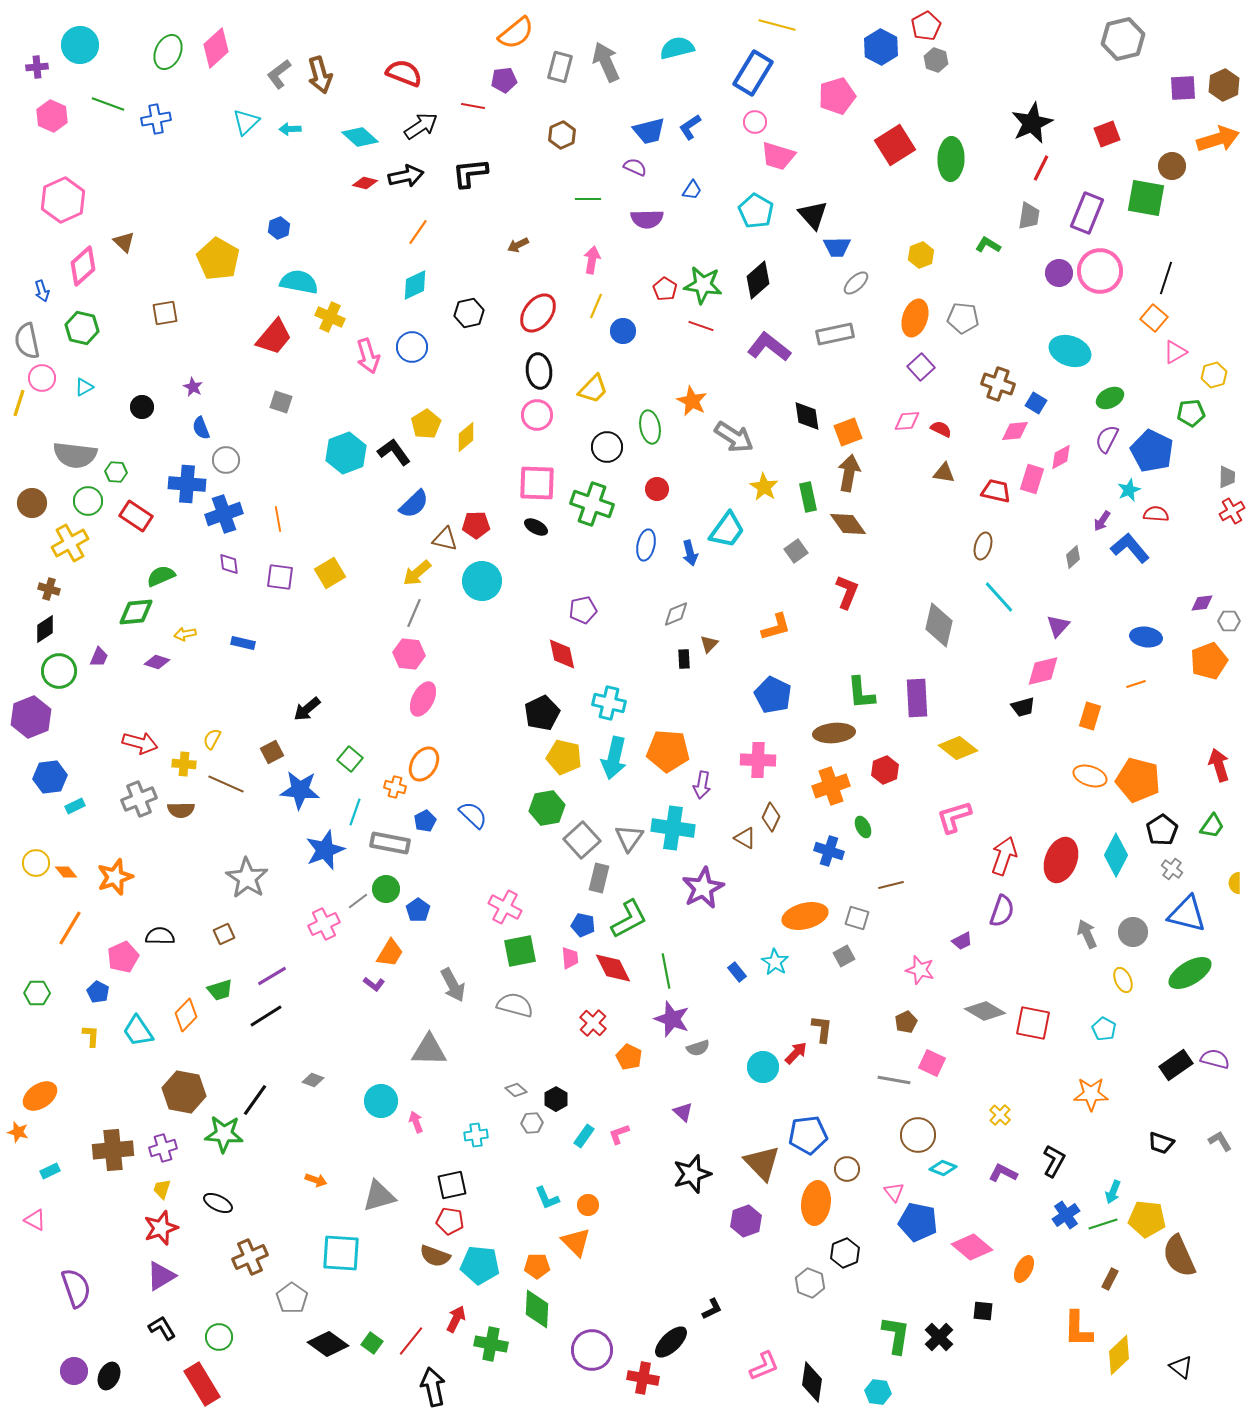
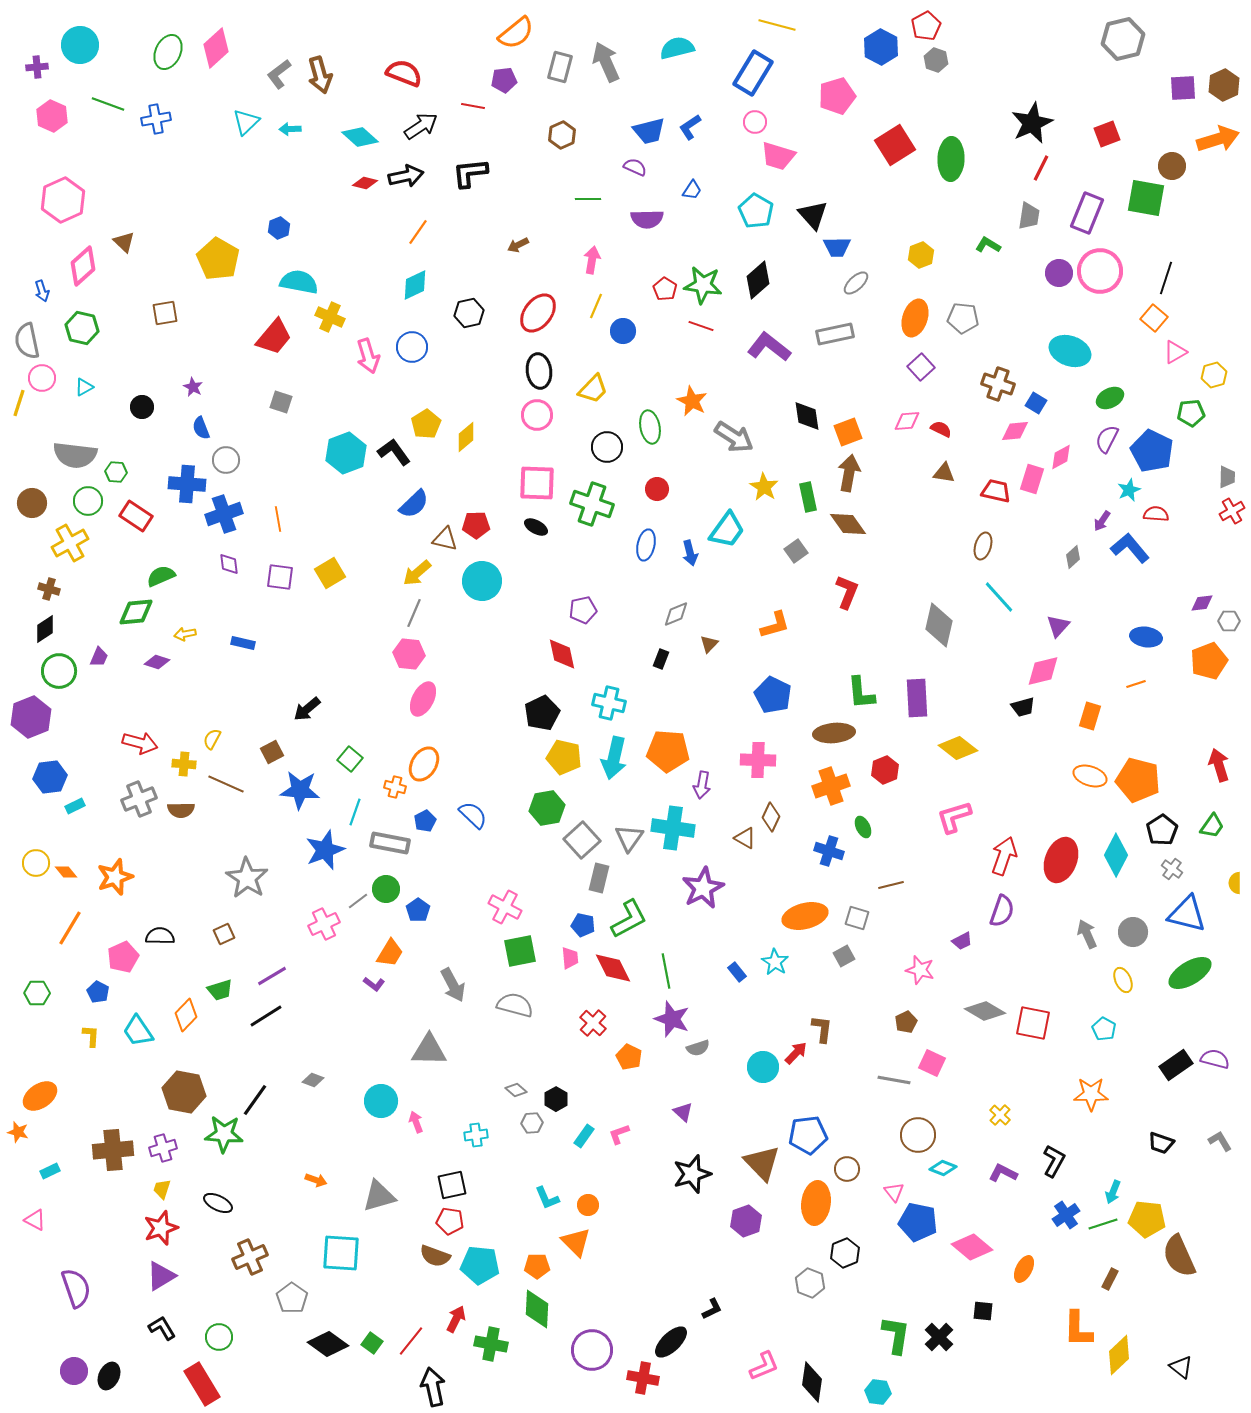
orange L-shape at (776, 627): moved 1 px left, 2 px up
black rectangle at (684, 659): moved 23 px left; rotated 24 degrees clockwise
